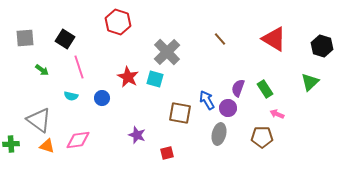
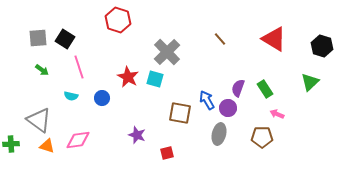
red hexagon: moved 2 px up
gray square: moved 13 px right
